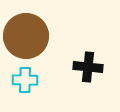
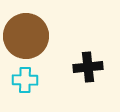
black cross: rotated 12 degrees counterclockwise
